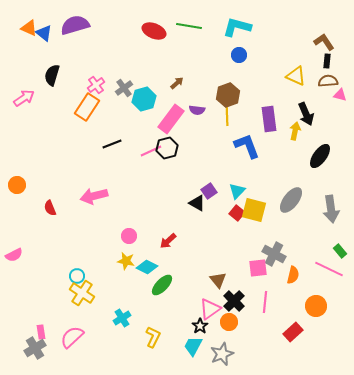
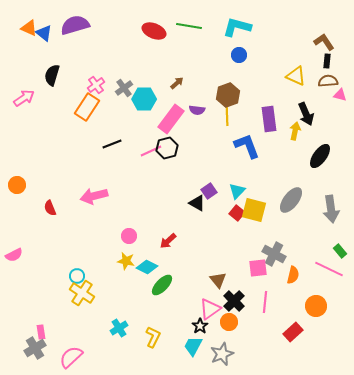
cyan hexagon at (144, 99): rotated 15 degrees clockwise
cyan cross at (122, 318): moved 3 px left, 10 px down
pink semicircle at (72, 337): moved 1 px left, 20 px down
